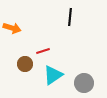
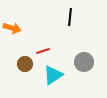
gray circle: moved 21 px up
